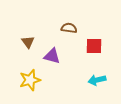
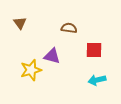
brown triangle: moved 8 px left, 19 px up
red square: moved 4 px down
yellow star: moved 1 px right, 10 px up
